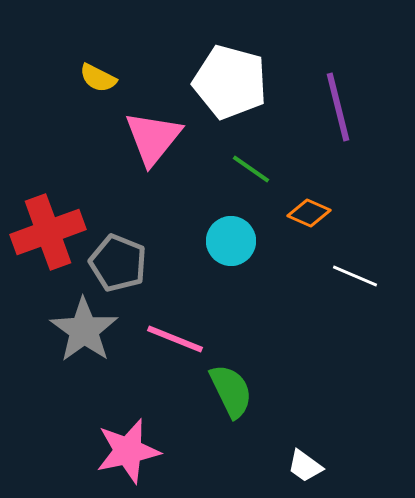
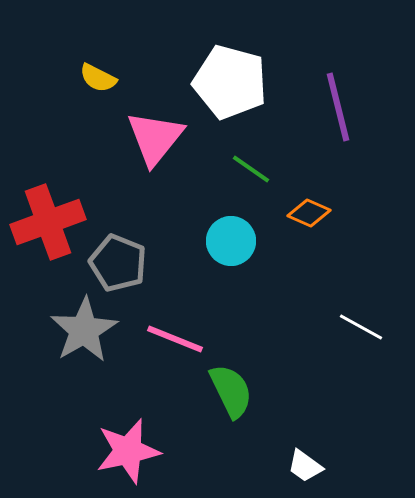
pink triangle: moved 2 px right
red cross: moved 10 px up
white line: moved 6 px right, 51 px down; rotated 6 degrees clockwise
gray star: rotated 6 degrees clockwise
